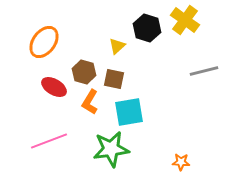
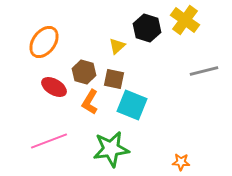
cyan square: moved 3 px right, 7 px up; rotated 32 degrees clockwise
